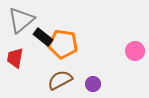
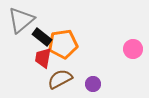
black rectangle: moved 1 px left
orange pentagon: rotated 16 degrees counterclockwise
pink circle: moved 2 px left, 2 px up
red trapezoid: moved 28 px right
brown semicircle: moved 1 px up
